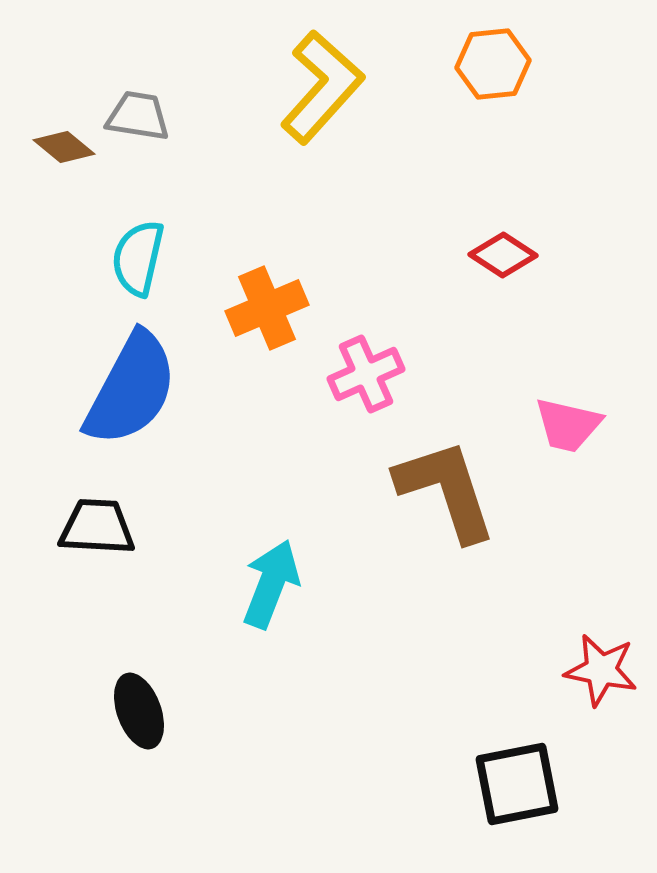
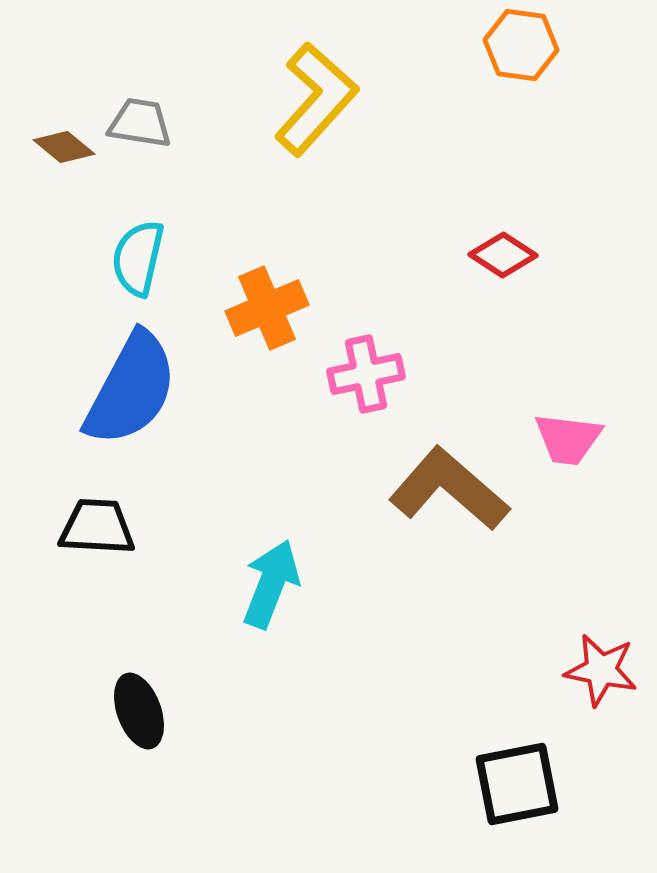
orange hexagon: moved 28 px right, 19 px up; rotated 14 degrees clockwise
yellow L-shape: moved 6 px left, 12 px down
gray trapezoid: moved 2 px right, 7 px down
pink cross: rotated 12 degrees clockwise
pink trapezoid: moved 14 px down; rotated 6 degrees counterclockwise
brown L-shape: moved 3 px right, 1 px up; rotated 31 degrees counterclockwise
